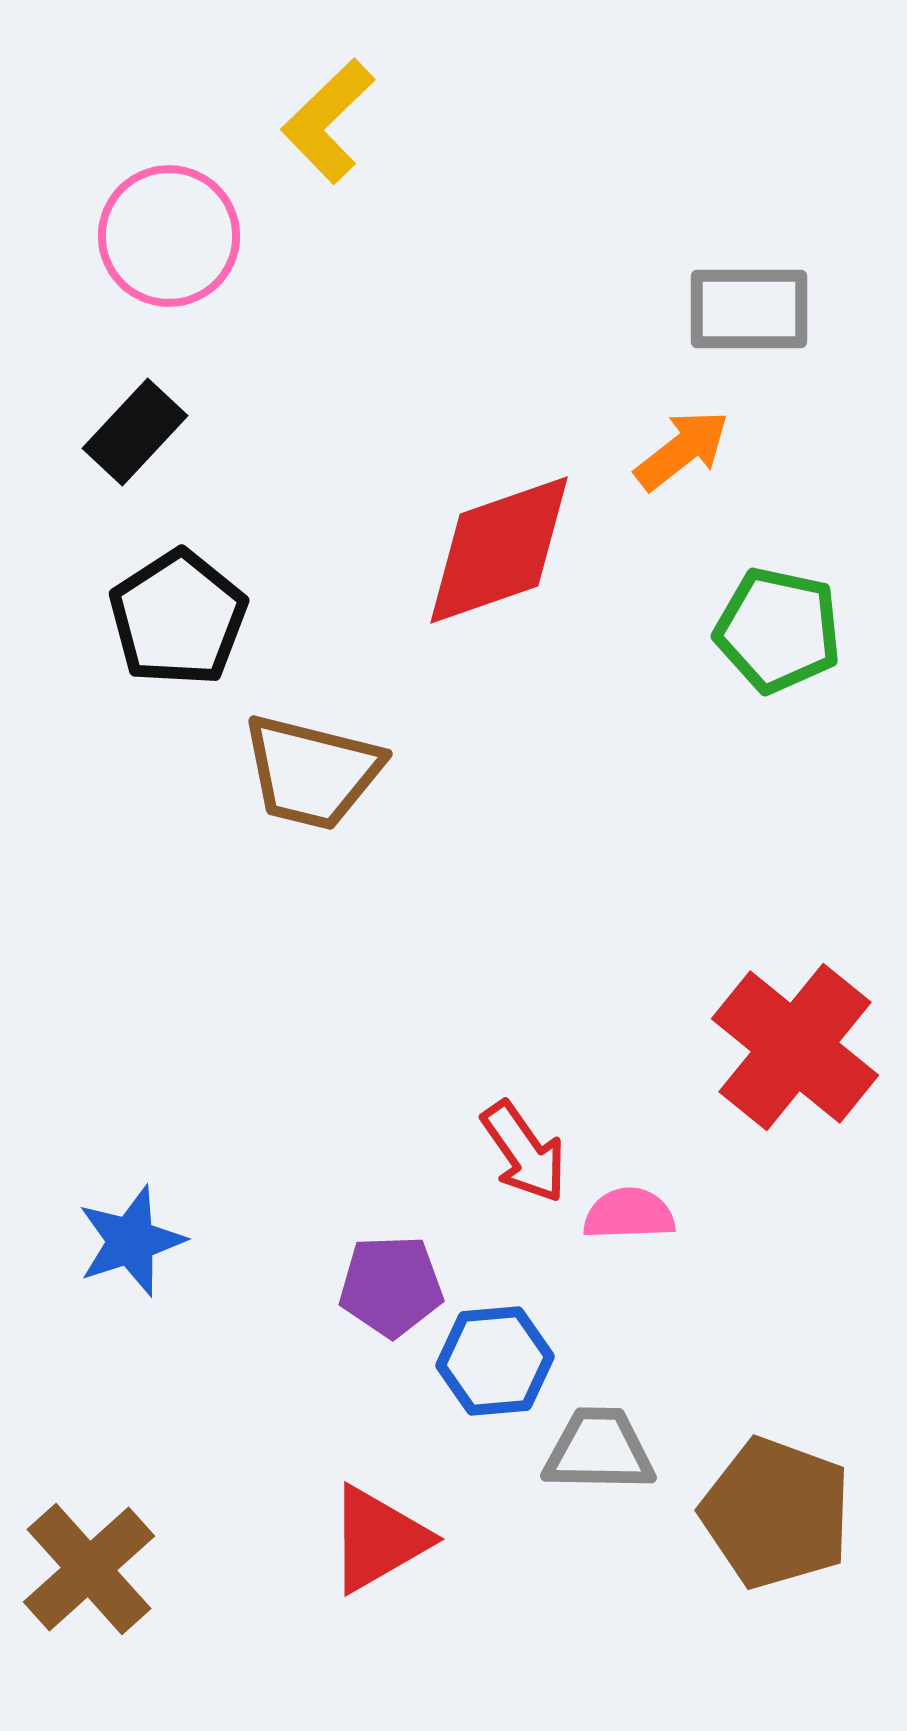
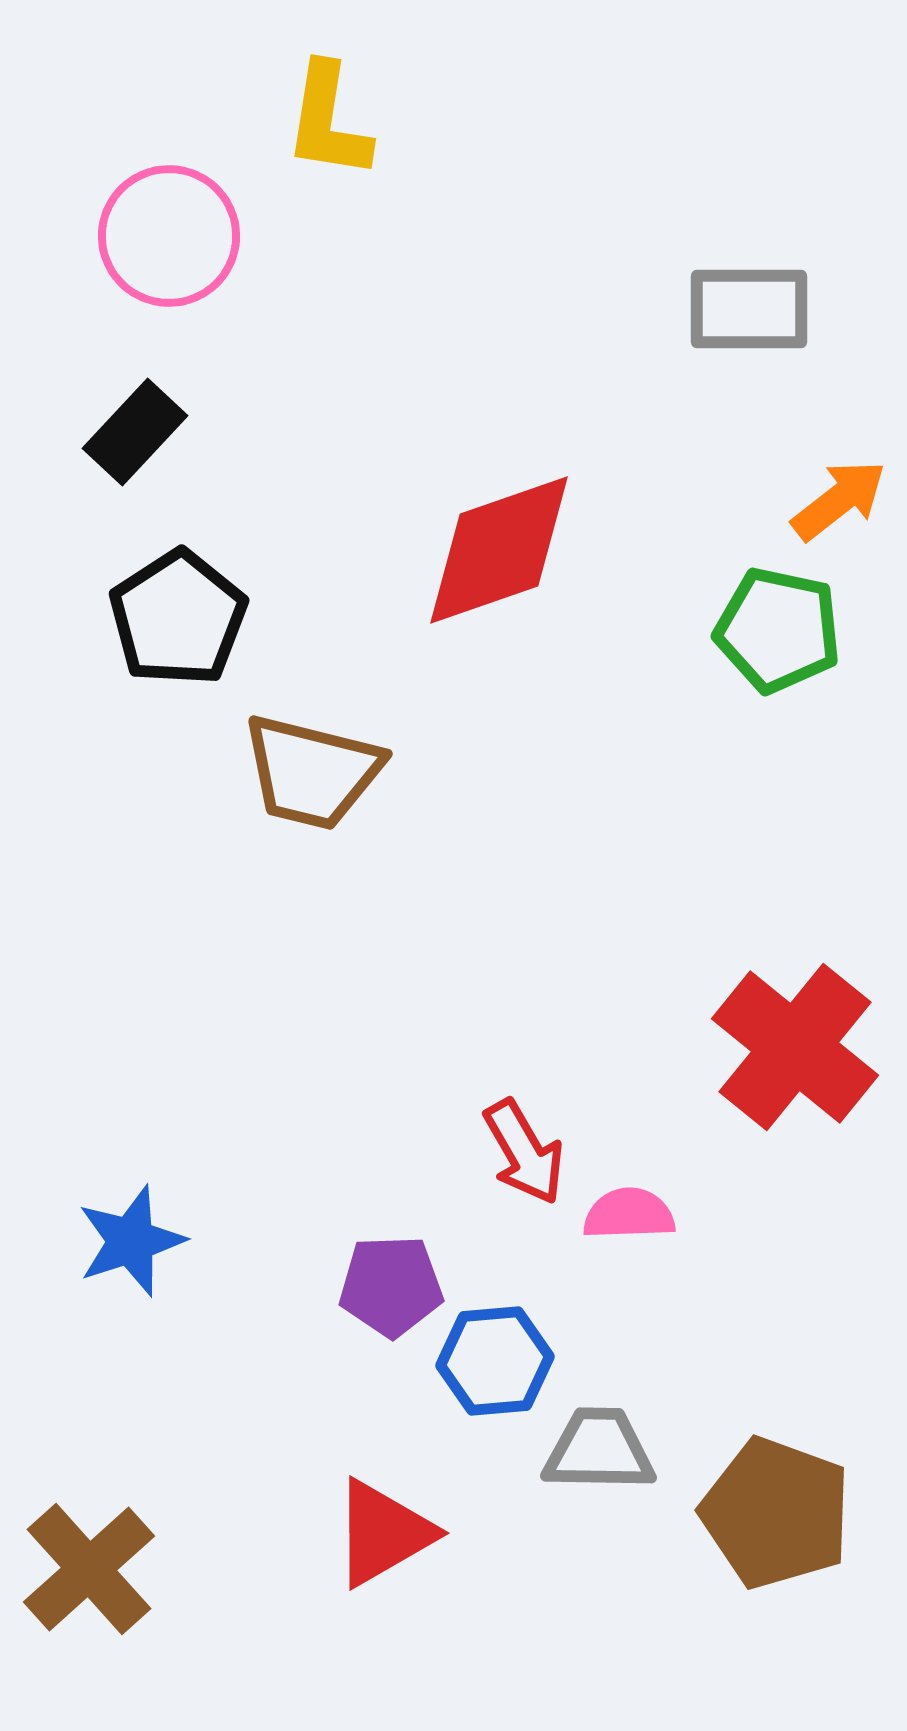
yellow L-shape: rotated 37 degrees counterclockwise
orange arrow: moved 157 px right, 50 px down
red arrow: rotated 5 degrees clockwise
red triangle: moved 5 px right, 6 px up
